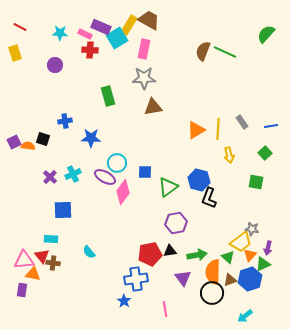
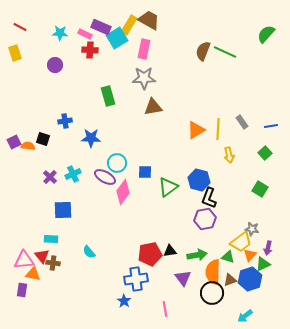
green square at (256, 182): moved 4 px right, 7 px down; rotated 21 degrees clockwise
purple hexagon at (176, 223): moved 29 px right, 4 px up
green triangle at (228, 257): rotated 24 degrees counterclockwise
